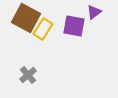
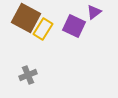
purple square: rotated 15 degrees clockwise
gray cross: rotated 18 degrees clockwise
